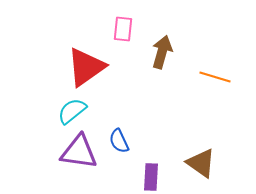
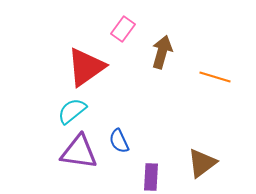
pink rectangle: rotated 30 degrees clockwise
brown triangle: moved 1 px right; rotated 48 degrees clockwise
